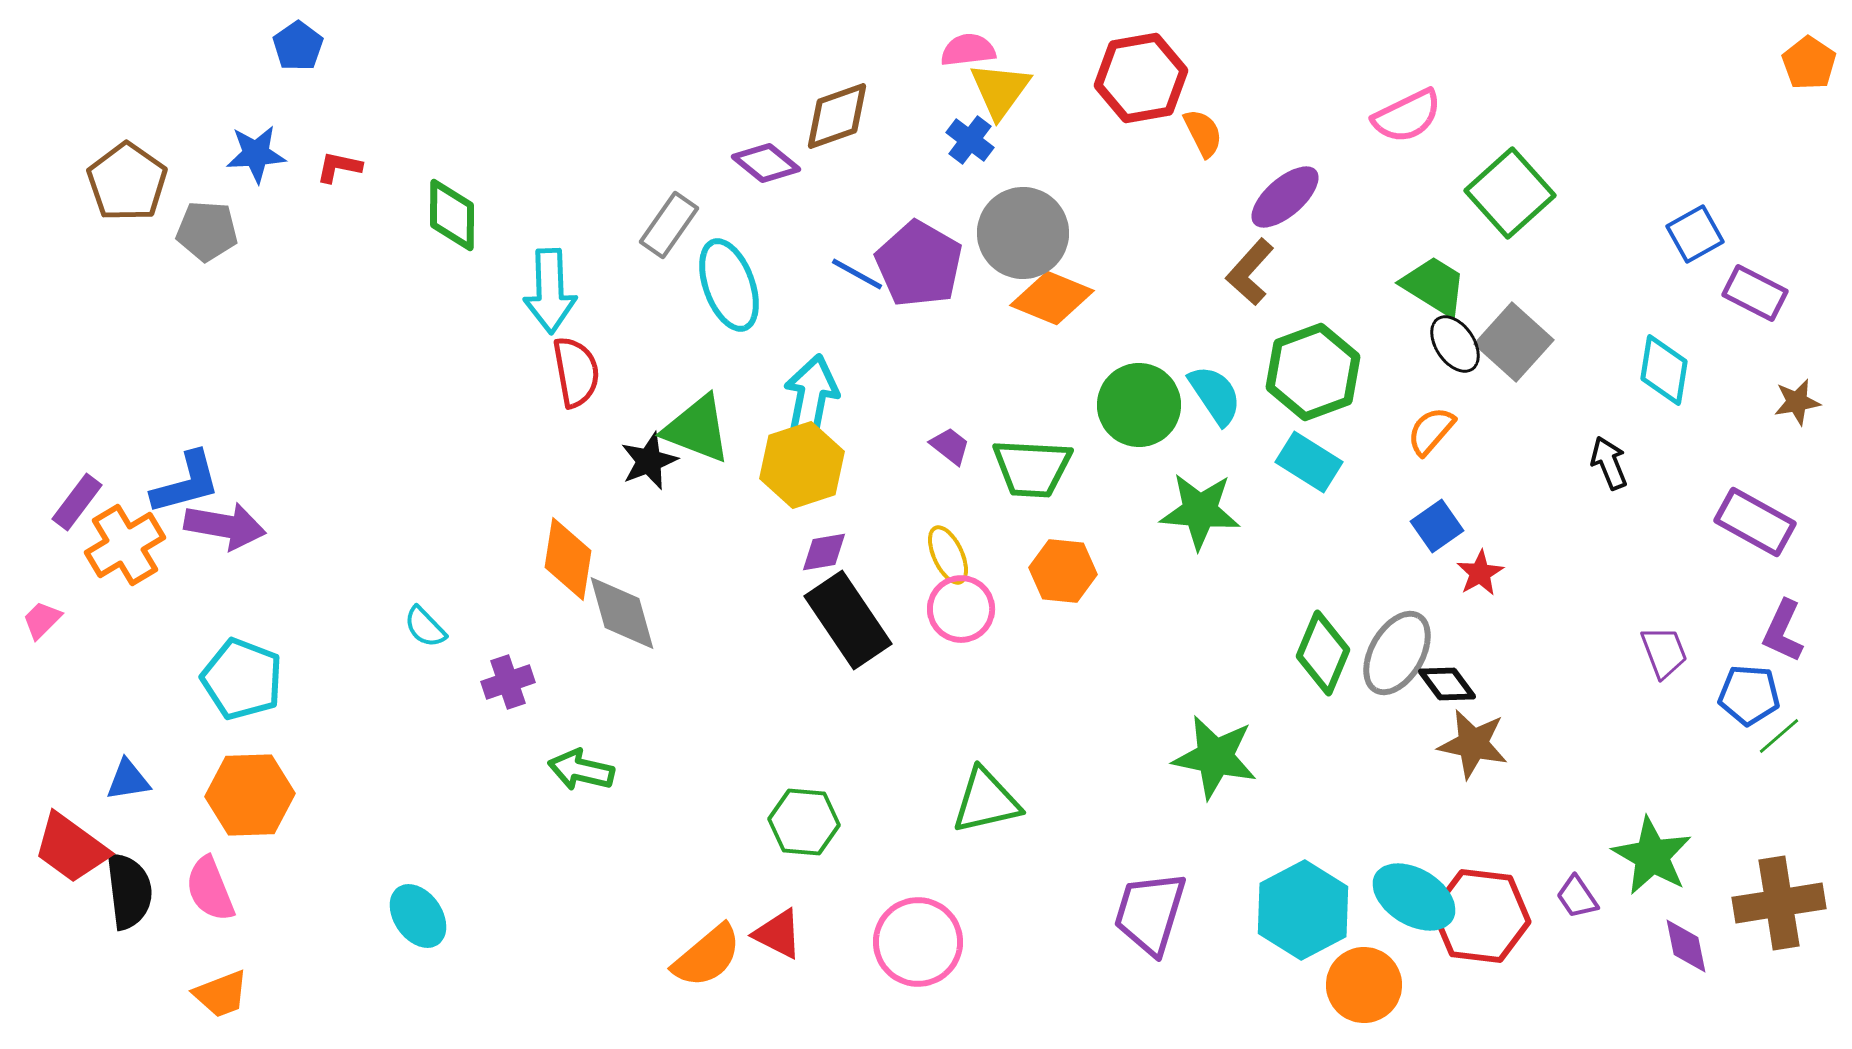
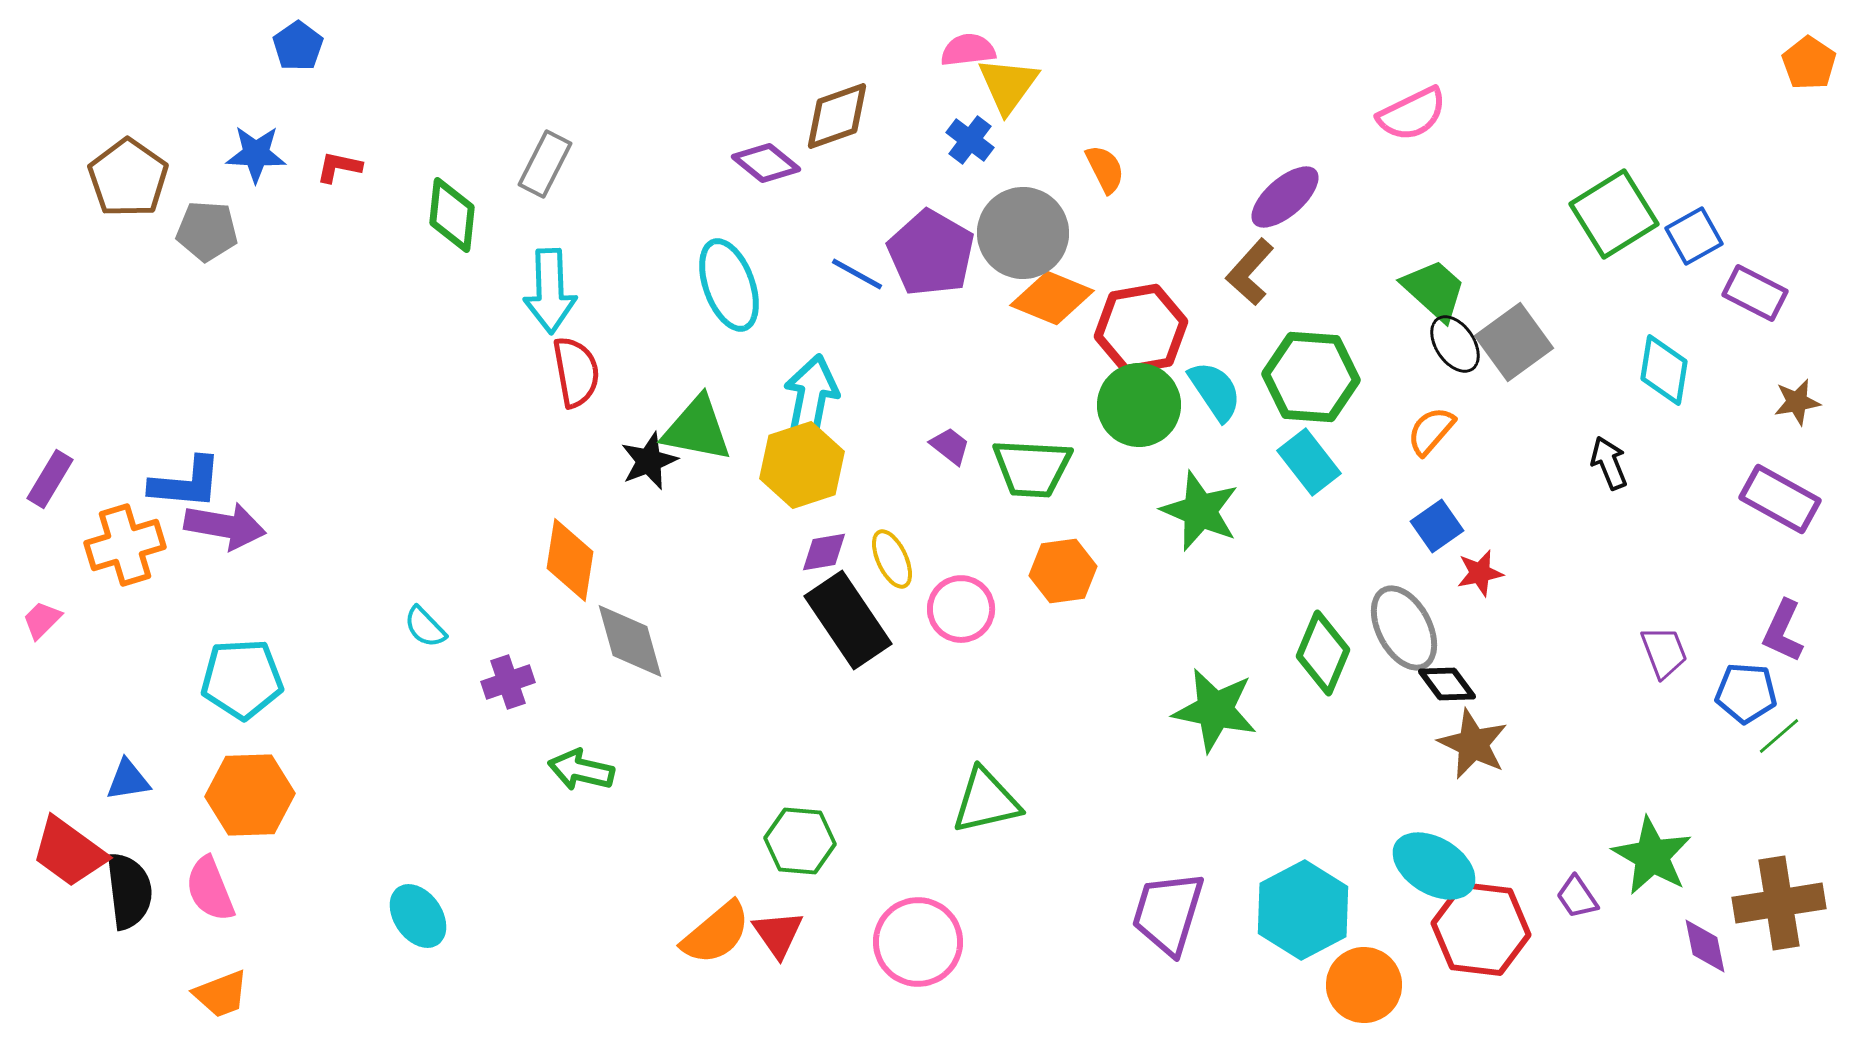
red hexagon at (1141, 78): moved 251 px down
yellow triangle at (1000, 90): moved 8 px right, 5 px up
pink semicircle at (1407, 116): moved 5 px right, 2 px up
orange semicircle at (1203, 133): moved 98 px left, 36 px down
blue star at (256, 154): rotated 6 degrees clockwise
brown pentagon at (127, 182): moved 1 px right, 4 px up
green square at (1510, 193): moved 104 px right, 21 px down; rotated 10 degrees clockwise
green diamond at (452, 215): rotated 6 degrees clockwise
gray rectangle at (669, 225): moved 124 px left, 61 px up; rotated 8 degrees counterclockwise
blue square at (1695, 234): moved 1 px left, 2 px down
purple pentagon at (919, 264): moved 12 px right, 11 px up
green trapezoid at (1434, 286): moved 4 px down; rotated 10 degrees clockwise
gray square at (1514, 342): rotated 12 degrees clockwise
green hexagon at (1313, 372): moved 2 px left, 5 px down; rotated 24 degrees clockwise
cyan semicircle at (1215, 395): moved 4 px up
green triangle at (697, 429): rotated 10 degrees counterclockwise
cyan rectangle at (1309, 462): rotated 20 degrees clockwise
blue L-shape at (186, 483): rotated 20 degrees clockwise
purple rectangle at (77, 502): moved 27 px left, 23 px up; rotated 6 degrees counterclockwise
green star at (1200, 511): rotated 18 degrees clockwise
purple rectangle at (1755, 522): moved 25 px right, 23 px up
orange cross at (125, 545): rotated 14 degrees clockwise
yellow ellipse at (948, 555): moved 56 px left, 4 px down
orange diamond at (568, 559): moved 2 px right, 1 px down
orange hexagon at (1063, 571): rotated 14 degrees counterclockwise
red star at (1480, 573): rotated 18 degrees clockwise
gray diamond at (622, 613): moved 8 px right, 28 px down
gray ellipse at (1397, 653): moved 7 px right, 25 px up; rotated 58 degrees counterclockwise
cyan pentagon at (242, 679): rotated 24 degrees counterclockwise
blue pentagon at (1749, 695): moved 3 px left, 2 px up
brown star at (1473, 744): rotated 14 degrees clockwise
green star at (1215, 757): moved 47 px up
green hexagon at (804, 822): moved 4 px left, 19 px down
red trapezoid at (71, 848): moved 2 px left, 4 px down
cyan ellipse at (1414, 897): moved 20 px right, 31 px up
purple trapezoid at (1150, 913): moved 18 px right
red hexagon at (1481, 916): moved 13 px down
red triangle at (778, 934): rotated 28 degrees clockwise
purple diamond at (1686, 946): moved 19 px right
orange semicircle at (707, 956): moved 9 px right, 23 px up
